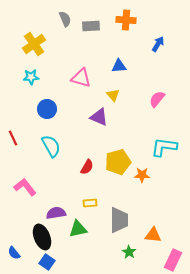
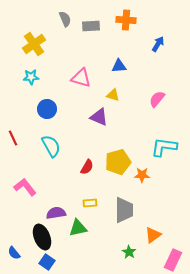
yellow triangle: rotated 32 degrees counterclockwise
gray trapezoid: moved 5 px right, 10 px up
green triangle: moved 1 px up
orange triangle: rotated 42 degrees counterclockwise
